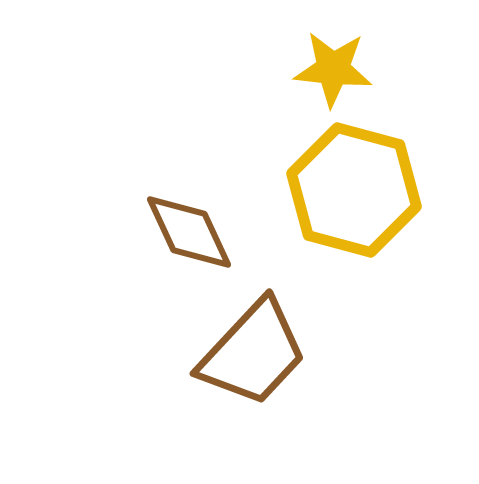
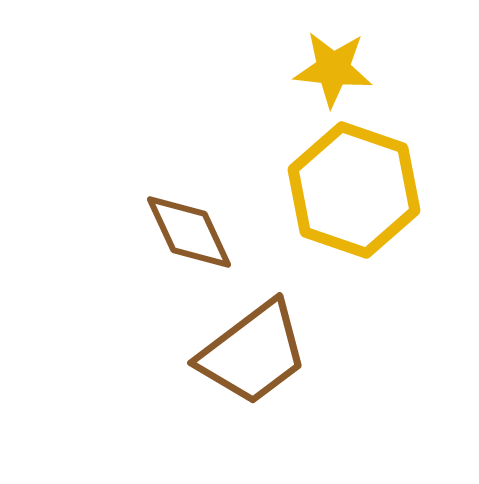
yellow hexagon: rotated 4 degrees clockwise
brown trapezoid: rotated 10 degrees clockwise
